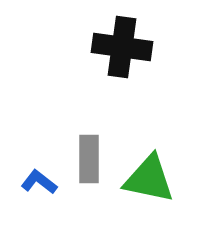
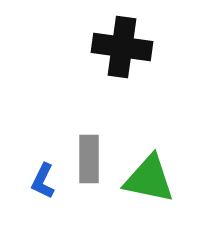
blue L-shape: moved 4 px right, 1 px up; rotated 102 degrees counterclockwise
